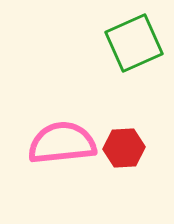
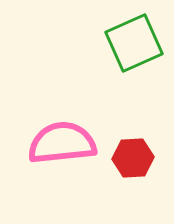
red hexagon: moved 9 px right, 10 px down
